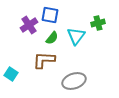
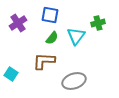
purple cross: moved 11 px left, 2 px up
brown L-shape: moved 1 px down
